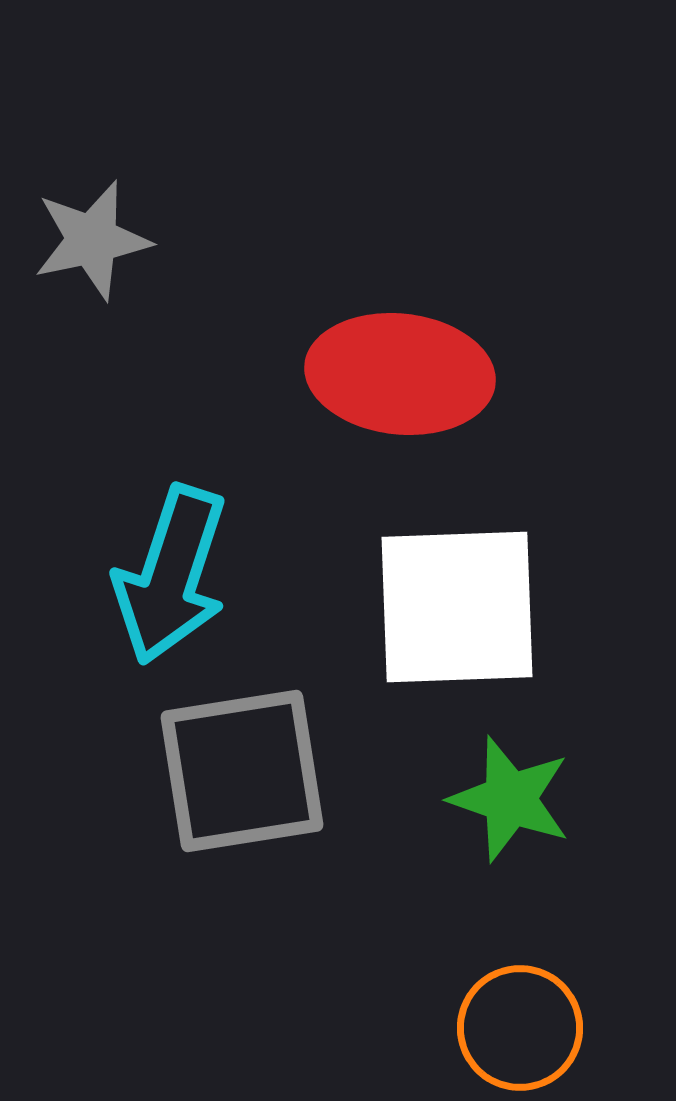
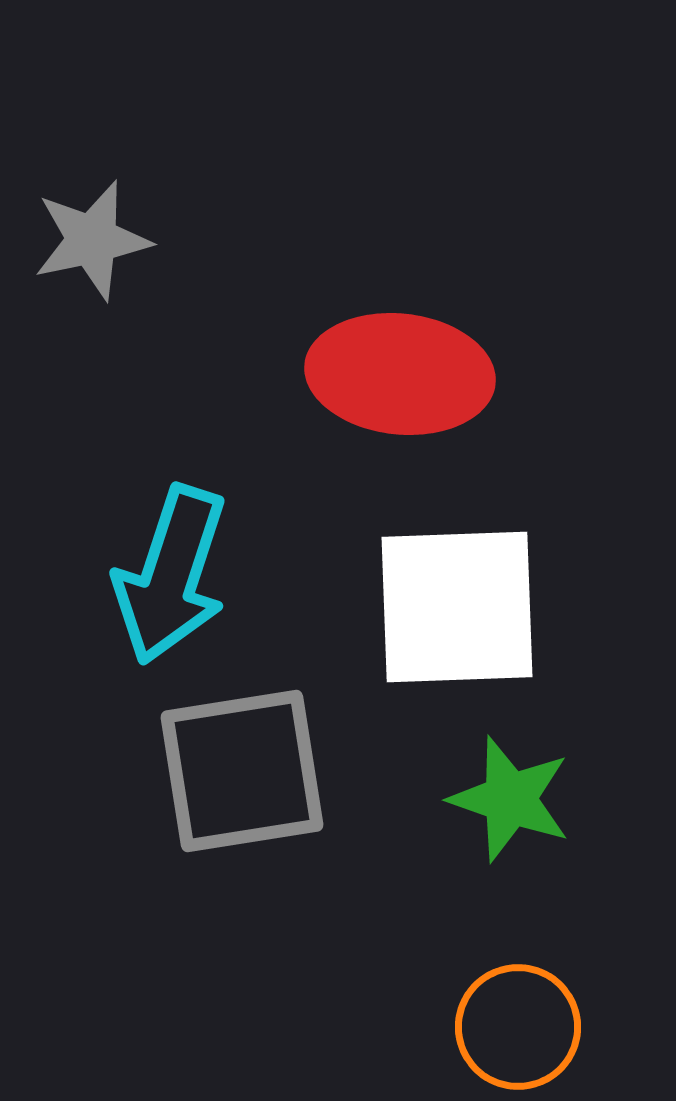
orange circle: moved 2 px left, 1 px up
